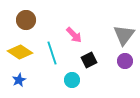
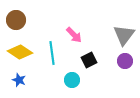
brown circle: moved 10 px left
cyan line: rotated 10 degrees clockwise
blue star: rotated 24 degrees counterclockwise
